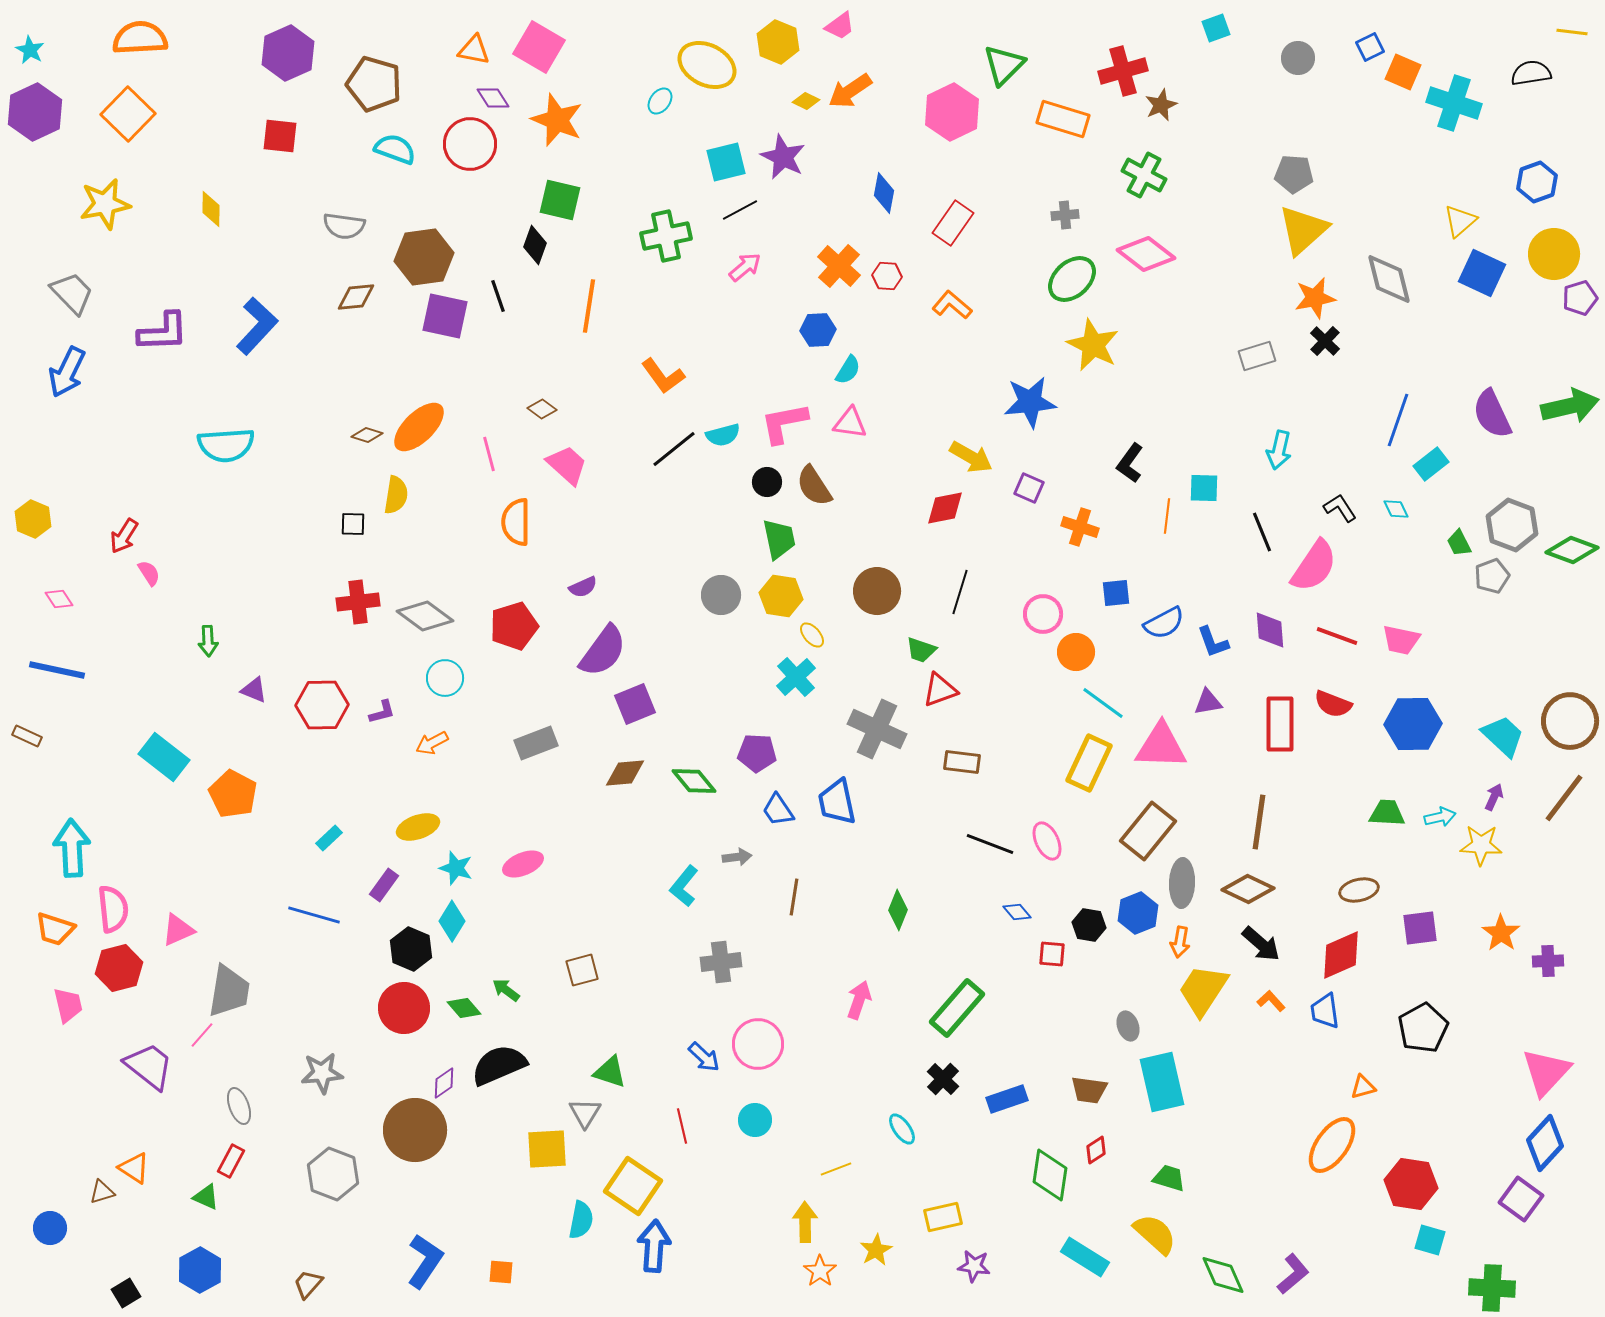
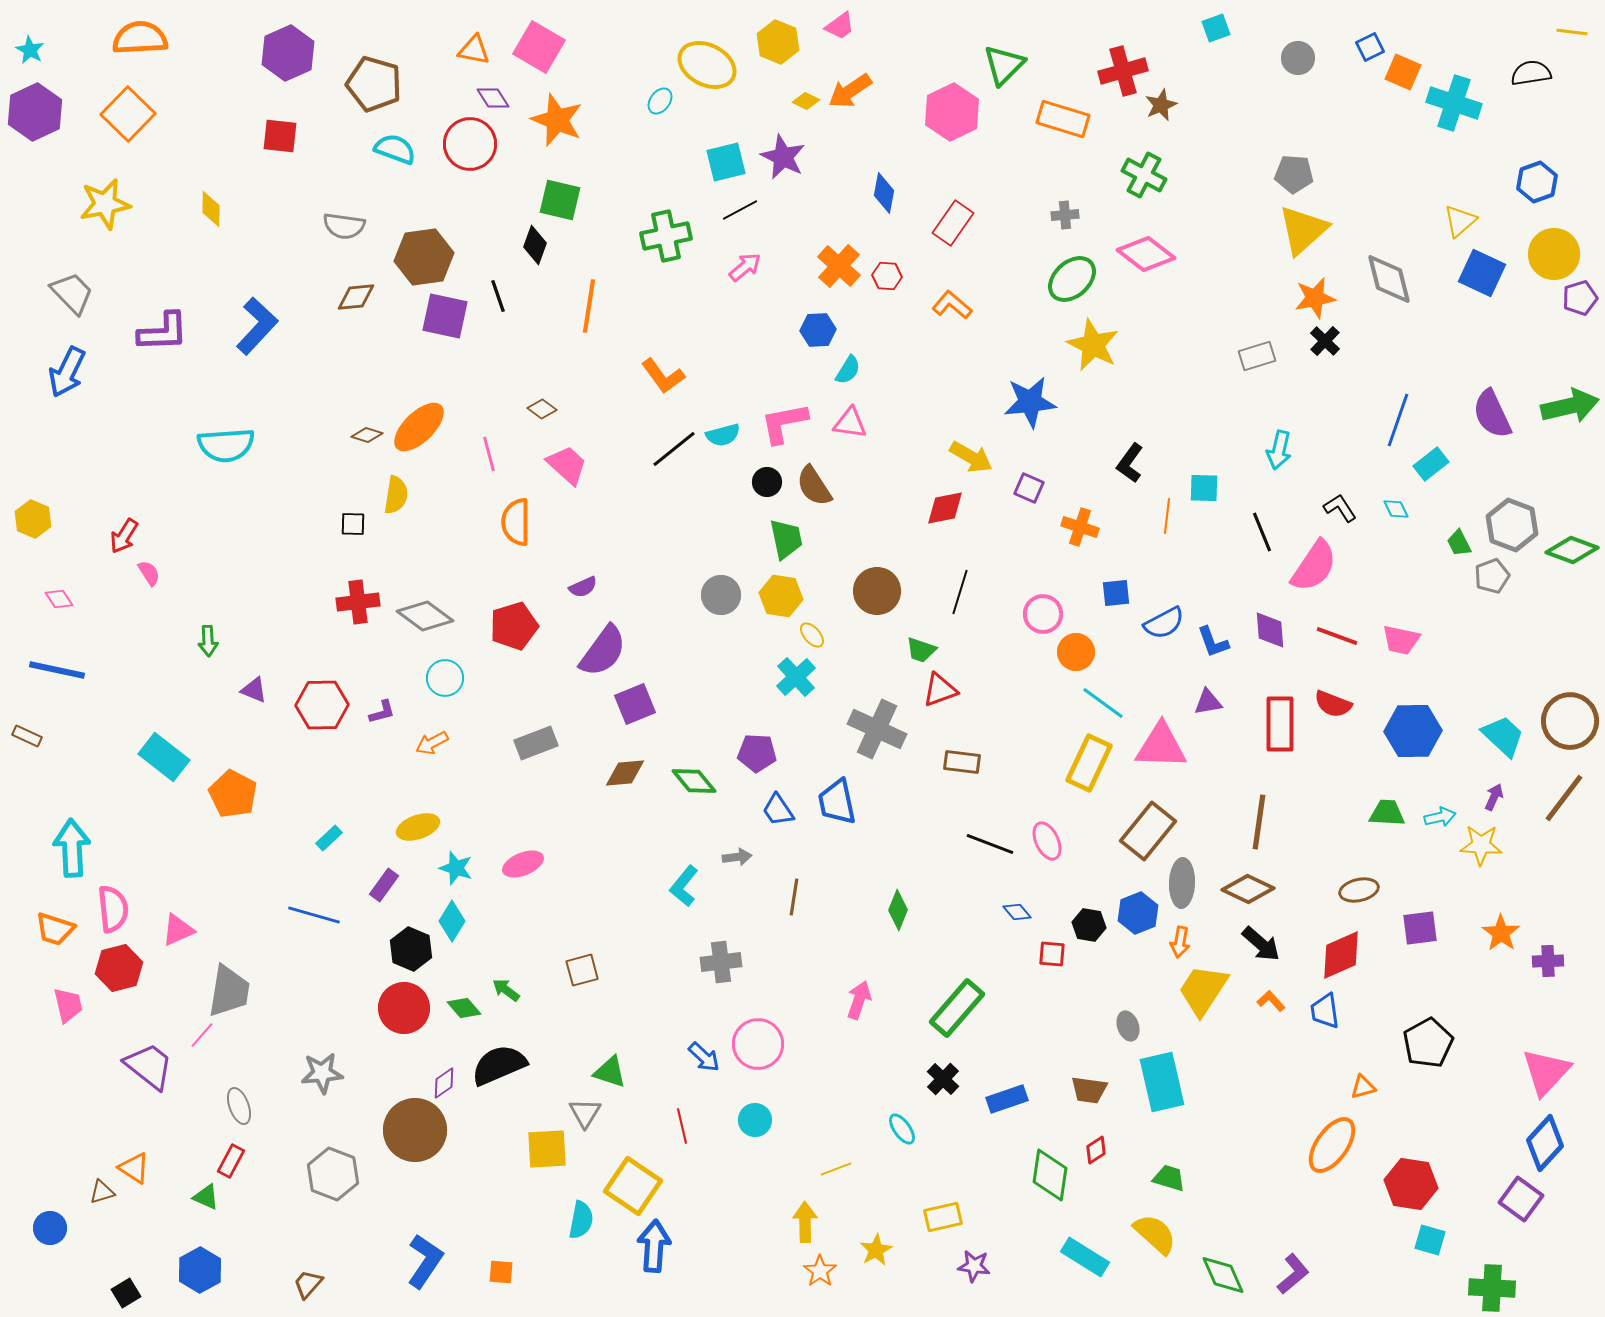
green trapezoid at (779, 539): moved 7 px right
blue hexagon at (1413, 724): moved 7 px down
black pentagon at (1423, 1028): moved 5 px right, 15 px down
